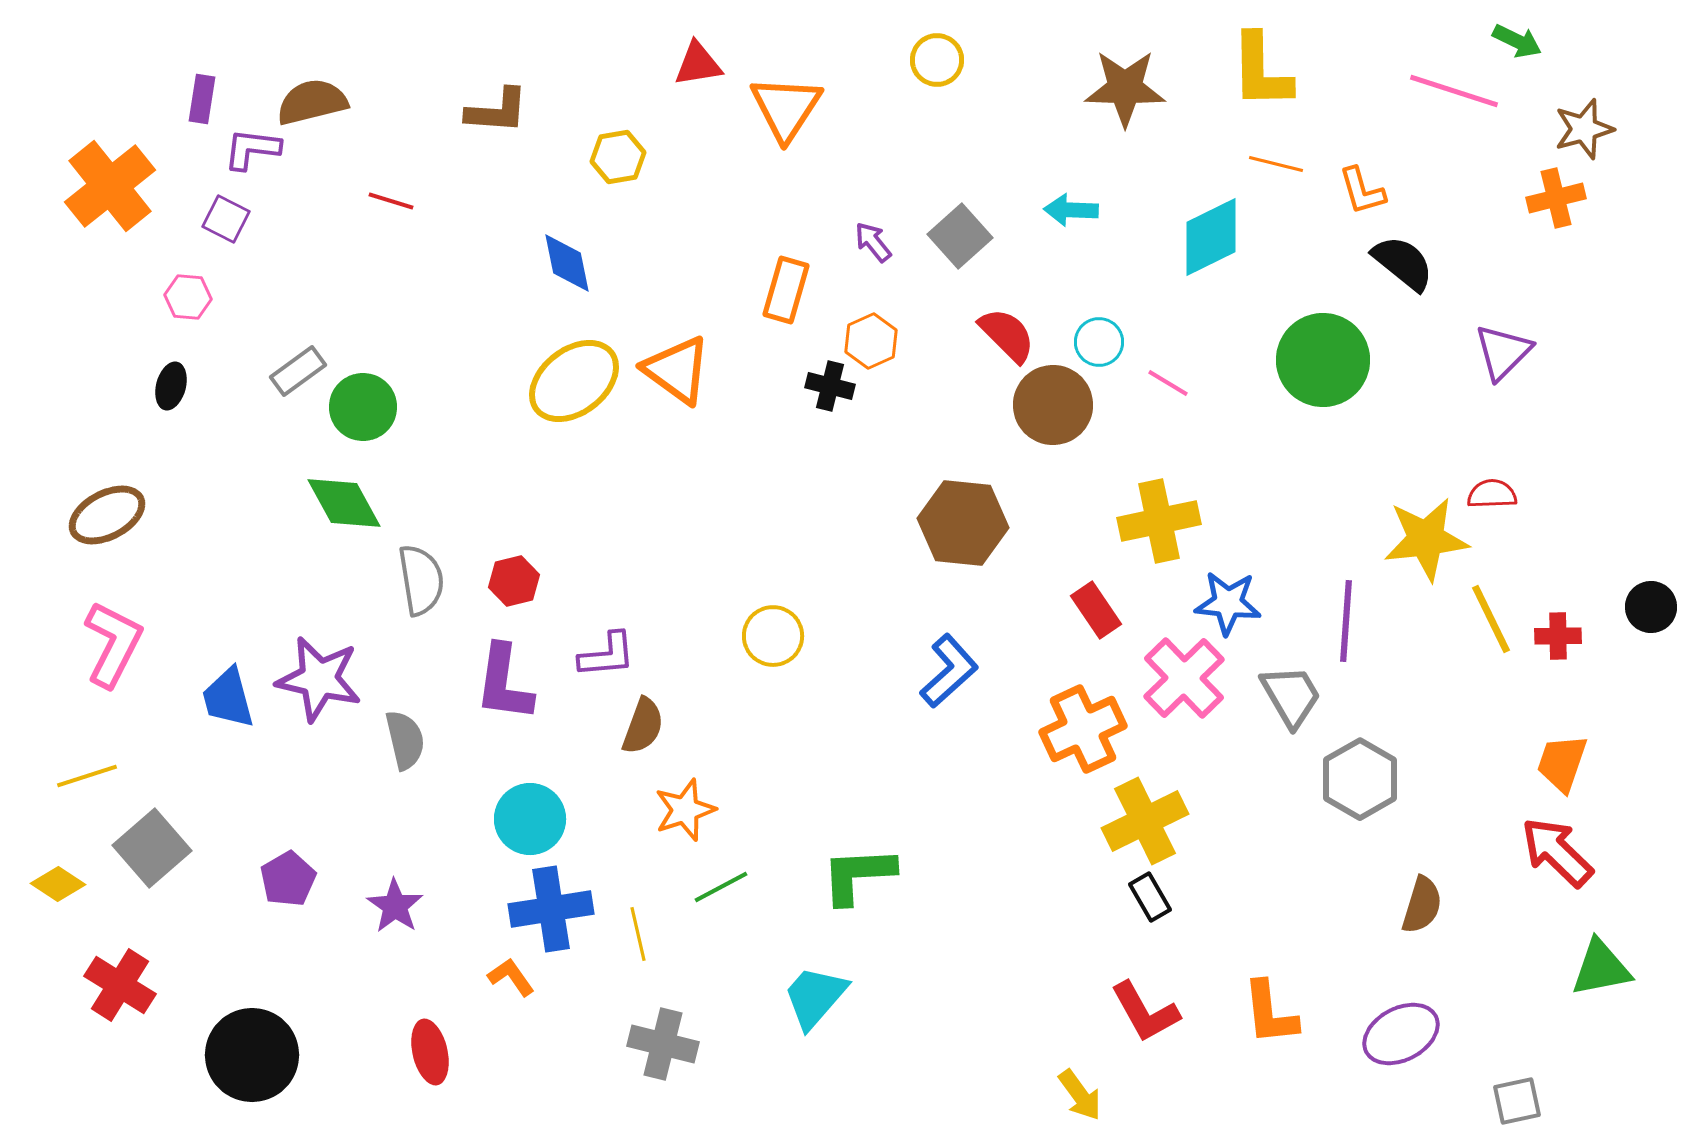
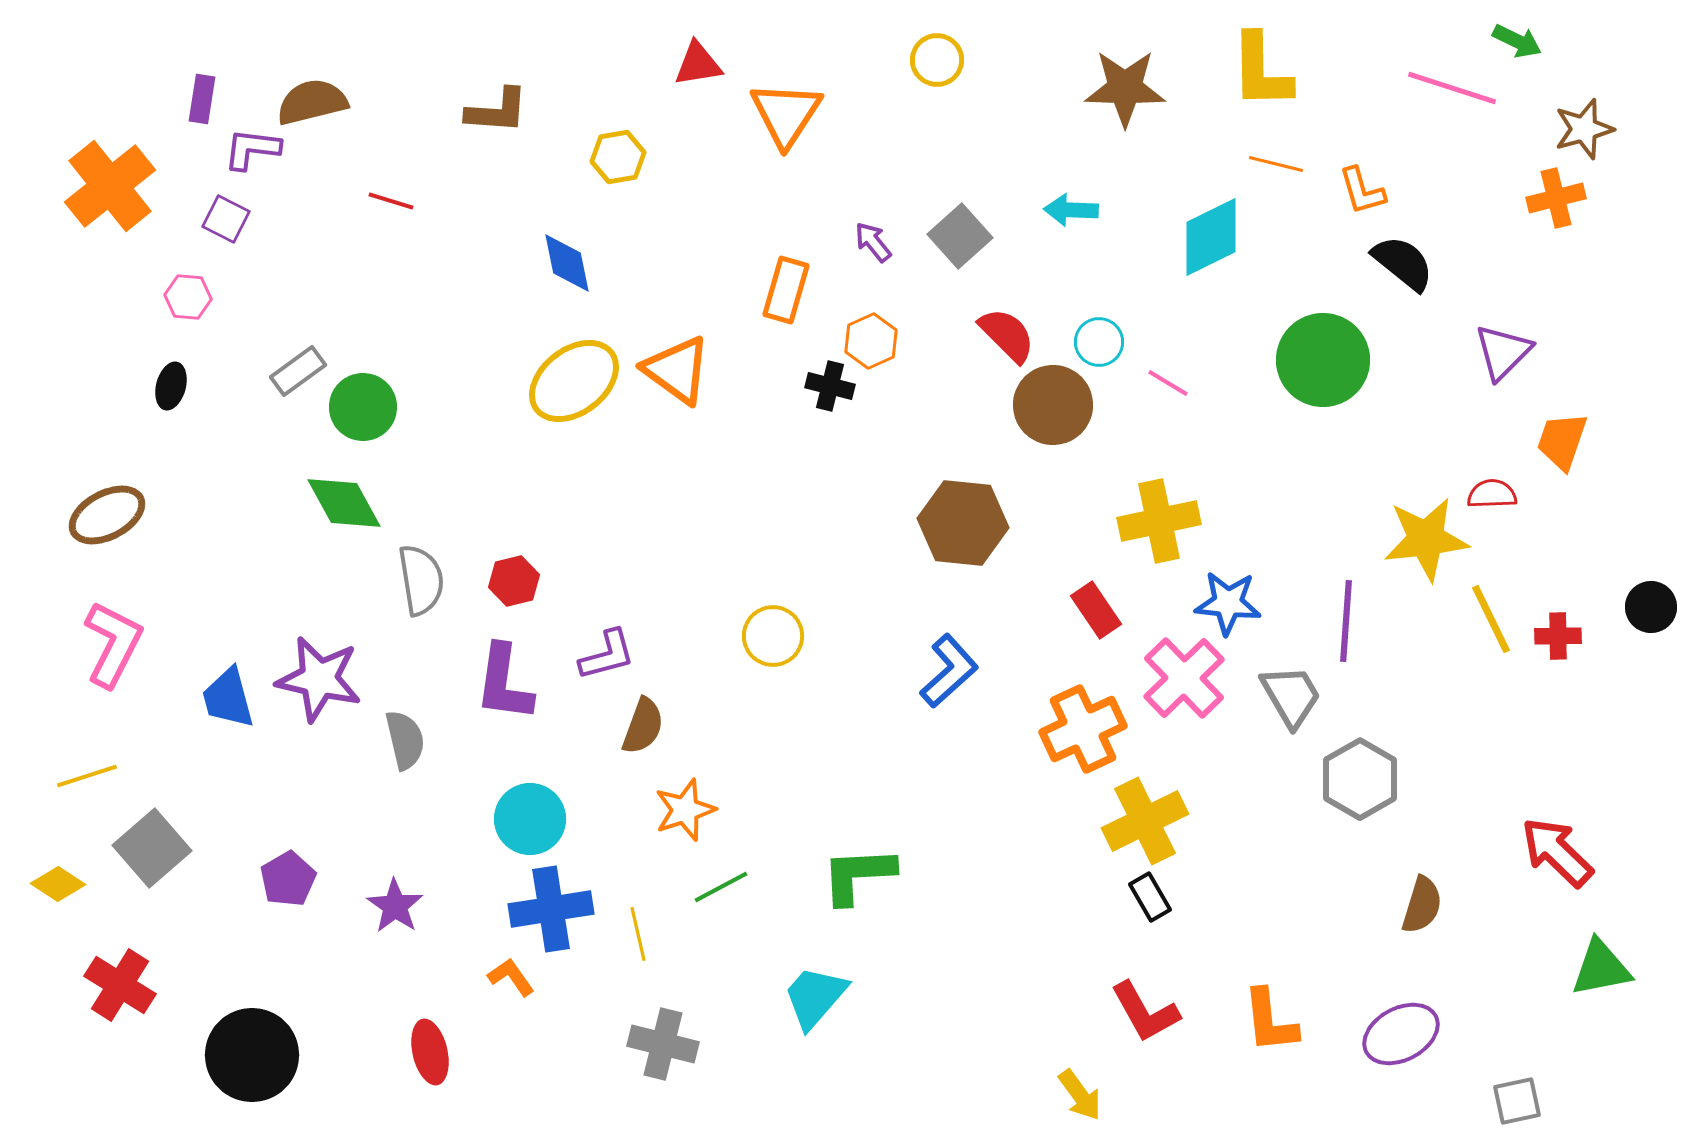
pink line at (1454, 91): moved 2 px left, 3 px up
orange triangle at (786, 108): moved 6 px down
purple L-shape at (607, 655): rotated 10 degrees counterclockwise
orange trapezoid at (1562, 763): moved 322 px up
orange L-shape at (1270, 1013): moved 8 px down
